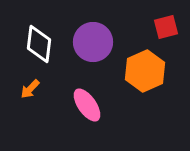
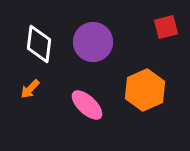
orange hexagon: moved 19 px down
pink ellipse: rotated 12 degrees counterclockwise
